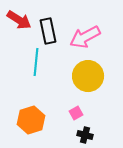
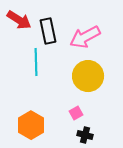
cyan line: rotated 8 degrees counterclockwise
orange hexagon: moved 5 px down; rotated 12 degrees counterclockwise
